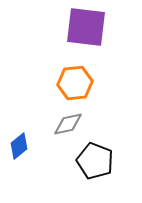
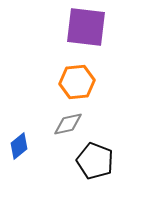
orange hexagon: moved 2 px right, 1 px up
